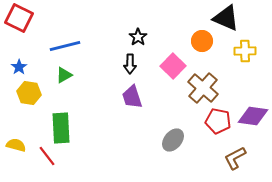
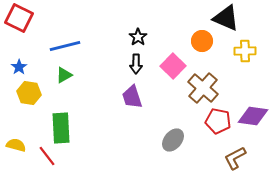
black arrow: moved 6 px right
